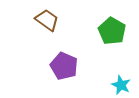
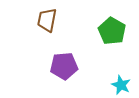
brown trapezoid: rotated 115 degrees counterclockwise
purple pentagon: rotated 28 degrees counterclockwise
